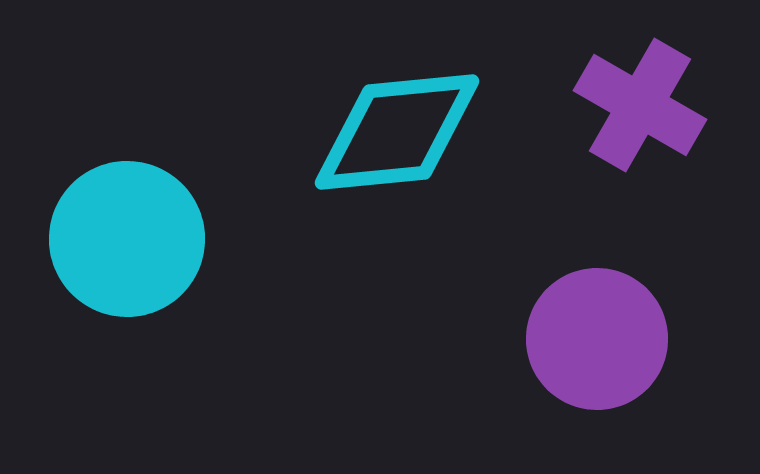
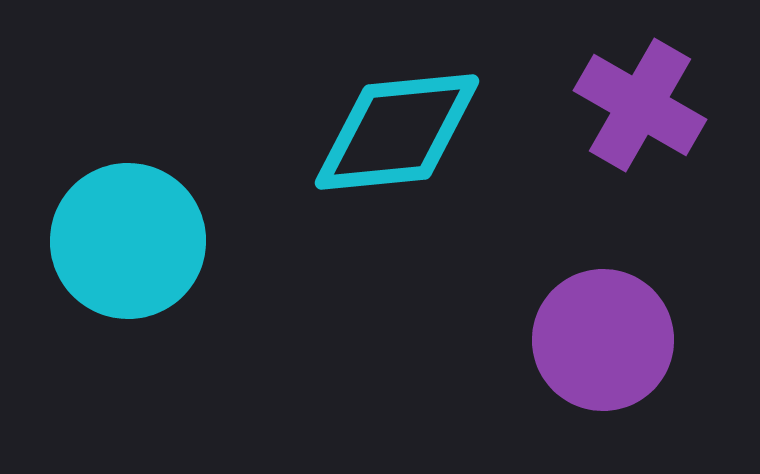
cyan circle: moved 1 px right, 2 px down
purple circle: moved 6 px right, 1 px down
